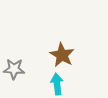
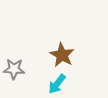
cyan arrow: rotated 135 degrees counterclockwise
